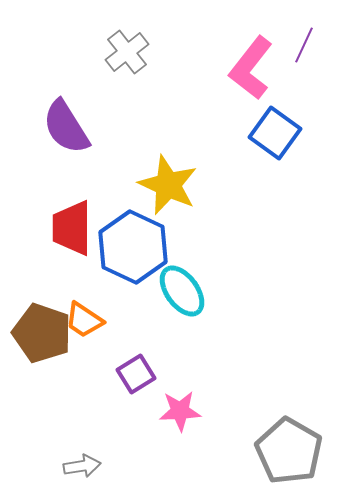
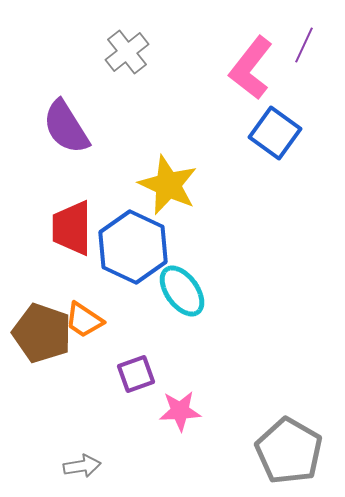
purple square: rotated 12 degrees clockwise
